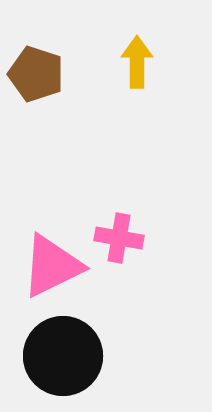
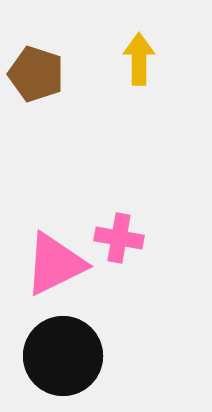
yellow arrow: moved 2 px right, 3 px up
pink triangle: moved 3 px right, 2 px up
